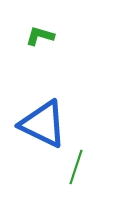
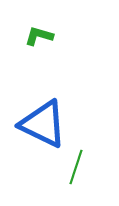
green L-shape: moved 1 px left
